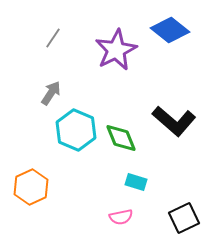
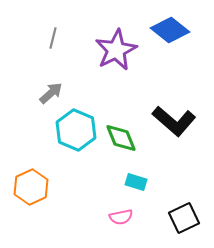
gray line: rotated 20 degrees counterclockwise
gray arrow: rotated 15 degrees clockwise
